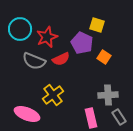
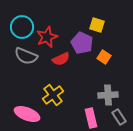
cyan circle: moved 2 px right, 2 px up
gray semicircle: moved 8 px left, 5 px up
